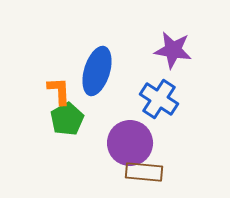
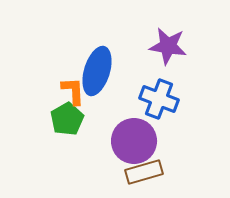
purple star: moved 5 px left, 4 px up
orange L-shape: moved 14 px right
blue cross: rotated 12 degrees counterclockwise
purple circle: moved 4 px right, 2 px up
brown rectangle: rotated 21 degrees counterclockwise
